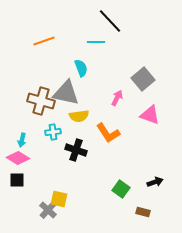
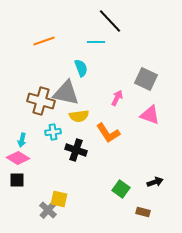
gray square: moved 3 px right; rotated 25 degrees counterclockwise
